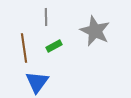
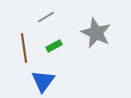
gray line: rotated 60 degrees clockwise
gray star: moved 1 px right, 2 px down
blue triangle: moved 6 px right, 1 px up
